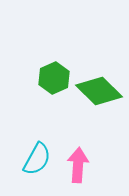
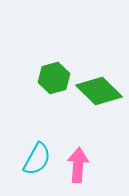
green hexagon: rotated 8 degrees clockwise
